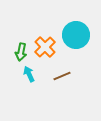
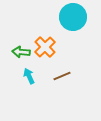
cyan circle: moved 3 px left, 18 px up
green arrow: rotated 84 degrees clockwise
cyan arrow: moved 2 px down
